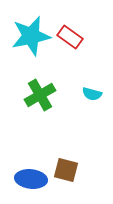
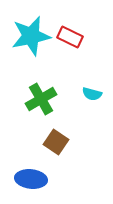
red rectangle: rotated 10 degrees counterclockwise
green cross: moved 1 px right, 4 px down
brown square: moved 10 px left, 28 px up; rotated 20 degrees clockwise
